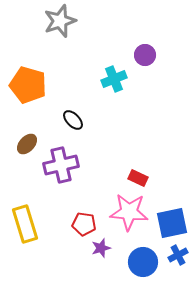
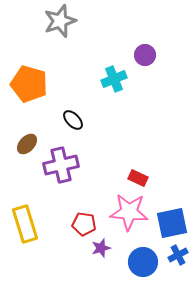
orange pentagon: moved 1 px right, 1 px up
